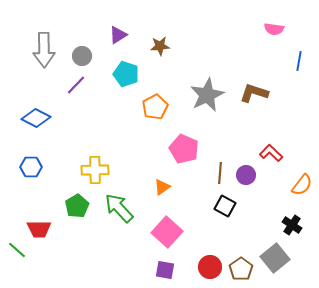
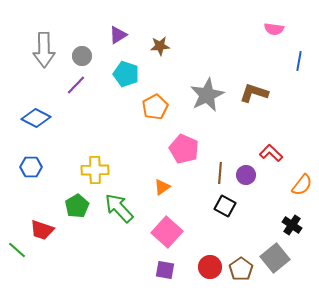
red trapezoid: moved 3 px right, 1 px down; rotated 20 degrees clockwise
